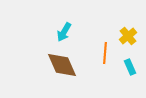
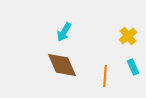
orange line: moved 23 px down
cyan rectangle: moved 3 px right
